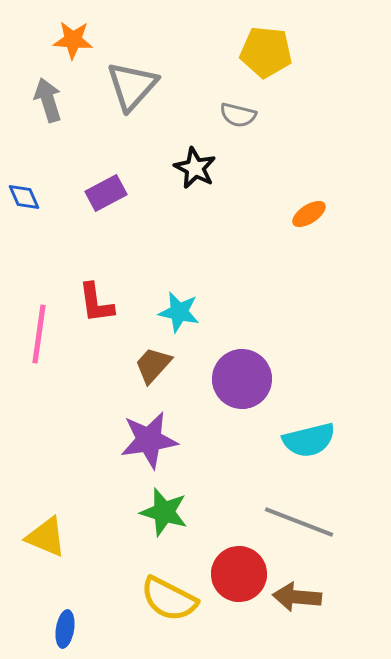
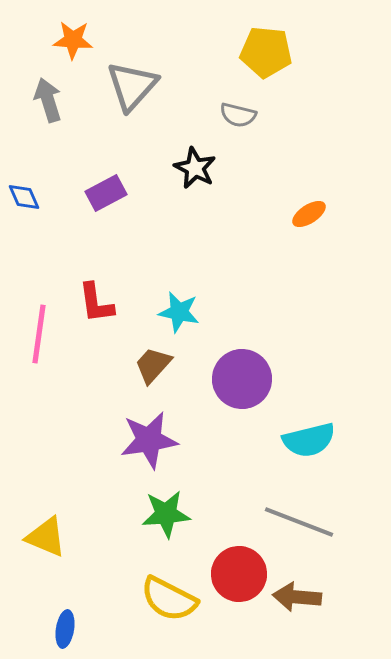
green star: moved 2 px right, 2 px down; rotated 21 degrees counterclockwise
